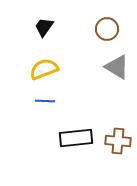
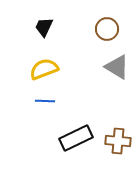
black trapezoid: rotated 10 degrees counterclockwise
black rectangle: rotated 20 degrees counterclockwise
